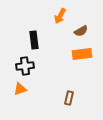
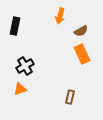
orange arrow: rotated 14 degrees counterclockwise
black rectangle: moved 19 px left, 14 px up; rotated 18 degrees clockwise
orange rectangle: rotated 72 degrees clockwise
black cross: rotated 24 degrees counterclockwise
brown rectangle: moved 1 px right, 1 px up
